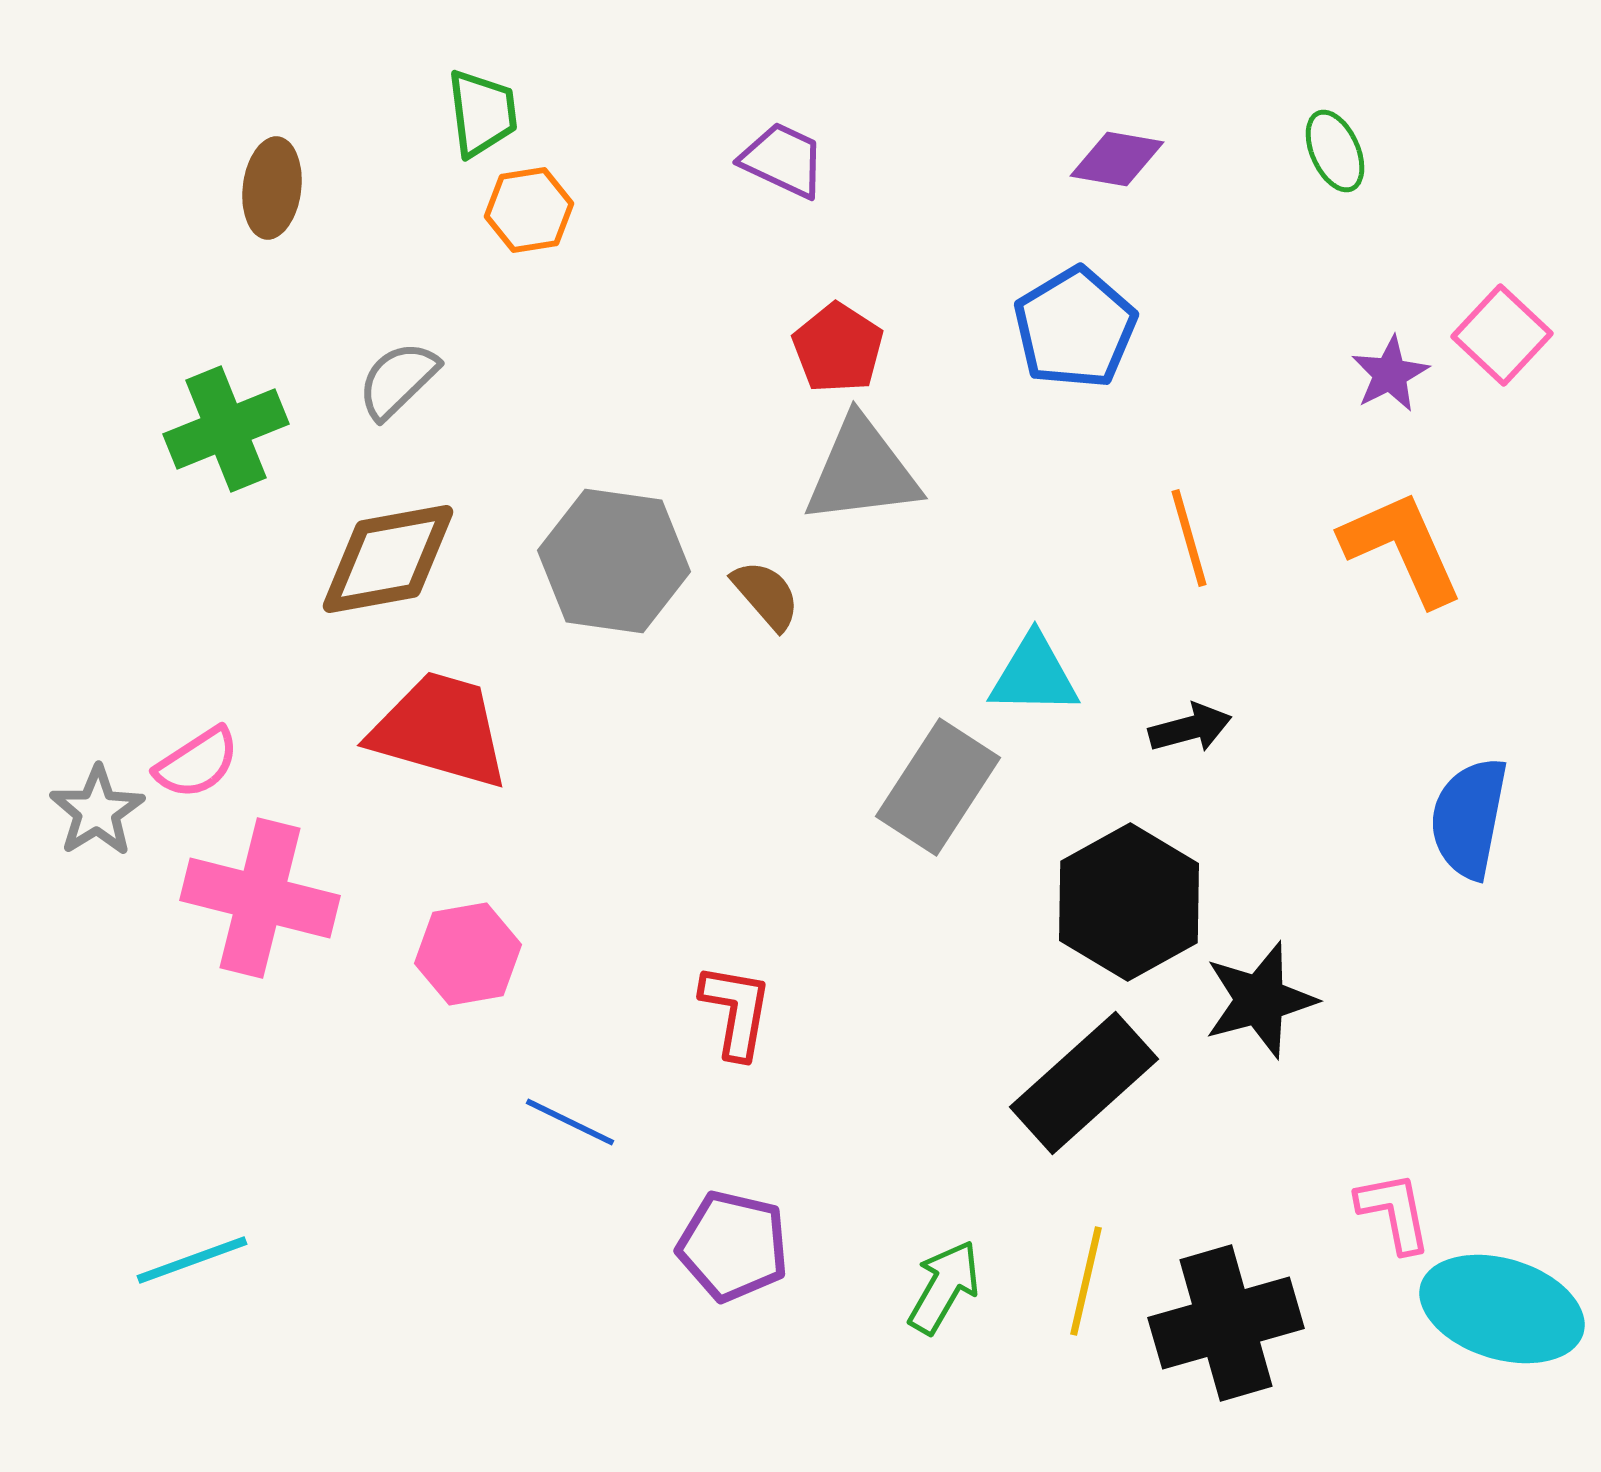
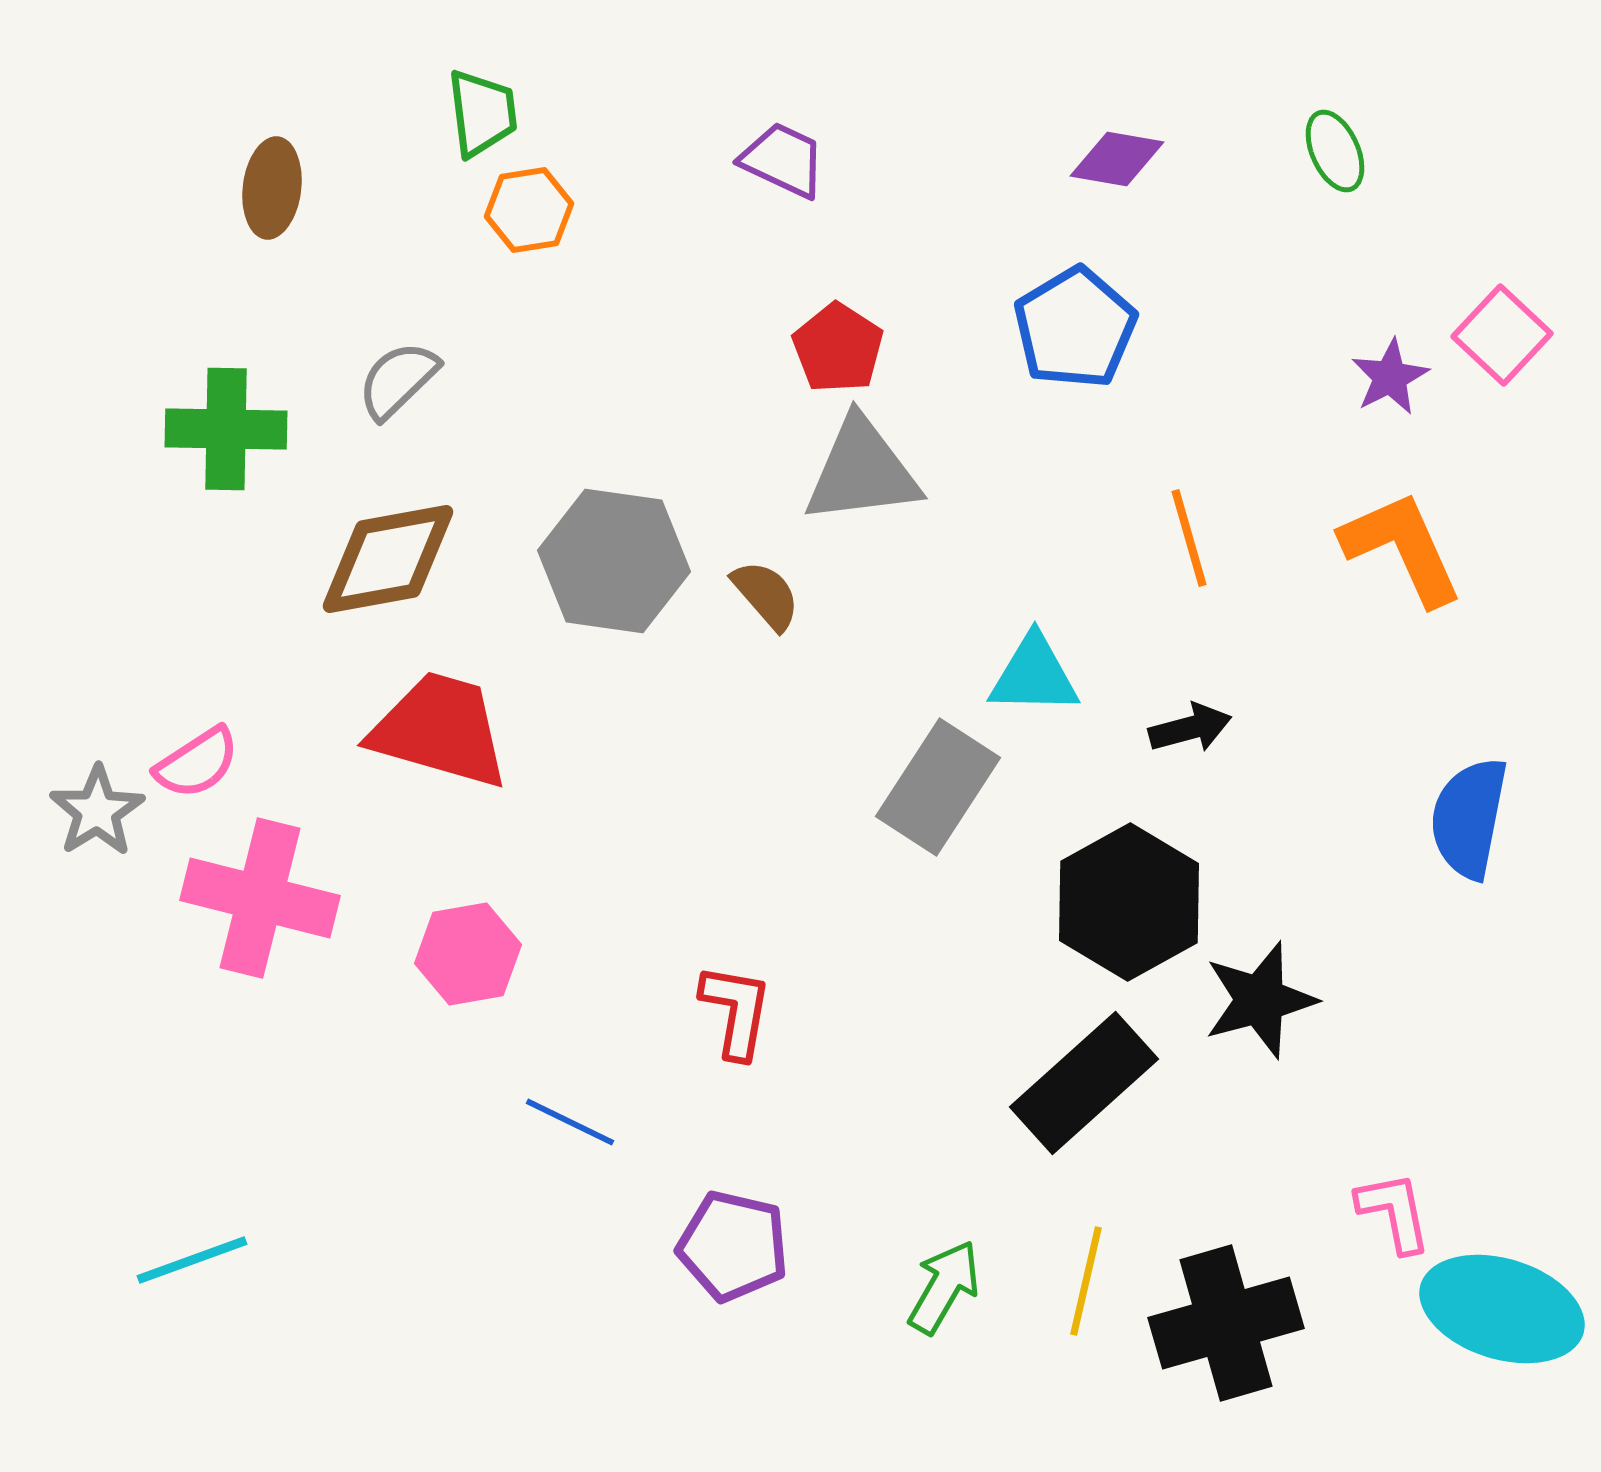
purple star: moved 3 px down
green cross: rotated 23 degrees clockwise
